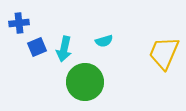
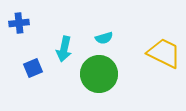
cyan semicircle: moved 3 px up
blue square: moved 4 px left, 21 px down
yellow trapezoid: rotated 93 degrees clockwise
green circle: moved 14 px right, 8 px up
